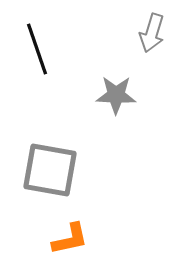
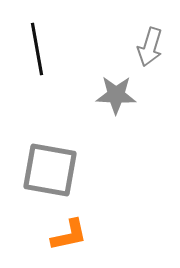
gray arrow: moved 2 px left, 14 px down
black line: rotated 9 degrees clockwise
orange L-shape: moved 1 px left, 4 px up
